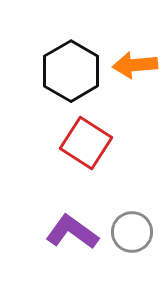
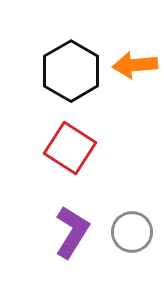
red square: moved 16 px left, 5 px down
purple L-shape: rotated 86 degrees clockwise
